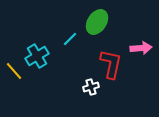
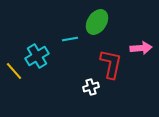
cyan line: rotated 35 degrees clockwise
